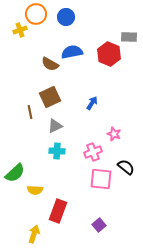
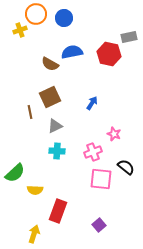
blue circle: moved 2 px left, 1 px down
gray rectangle: rotated 14 degrees counterclockwise
red hexagon: rotated 10 degrees counterclockwise
